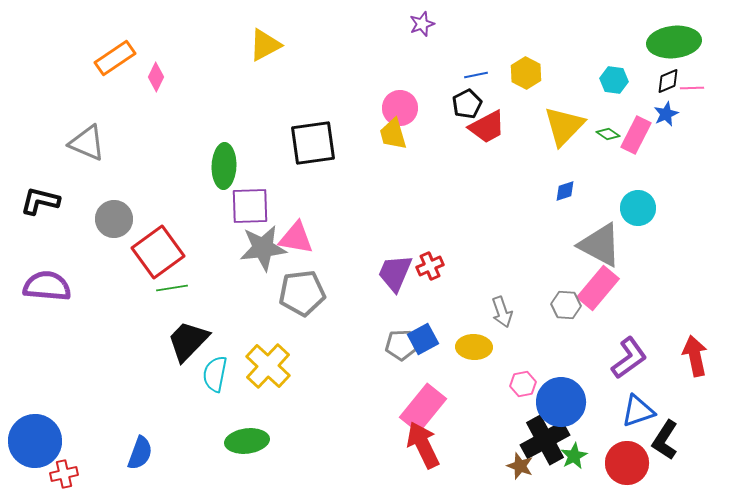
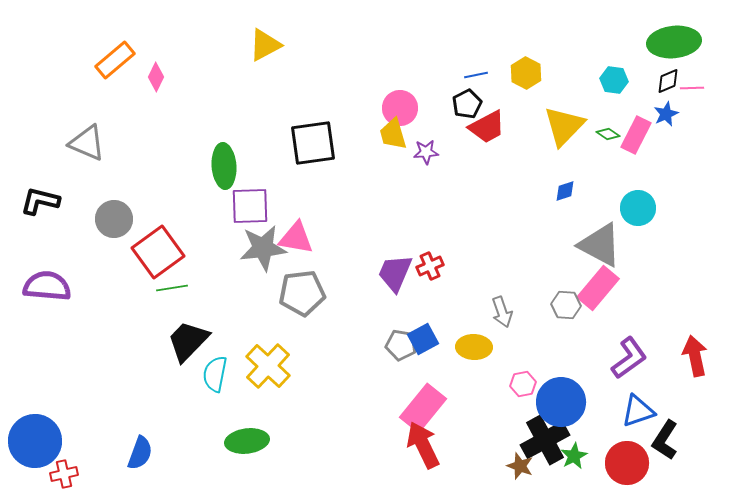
purple star at (422, 24): moved 4 px right, 128 px down; rotated 15 degrees clockwise
orange rectangle at (115, 58): moved 2 px down; rotated 6 degrees counterclockwise
green ellipse at (224, 166): rotated 6 degrees counterclockwise
gray pentagon at (401, 345): rotated 12 degrees clockwise
